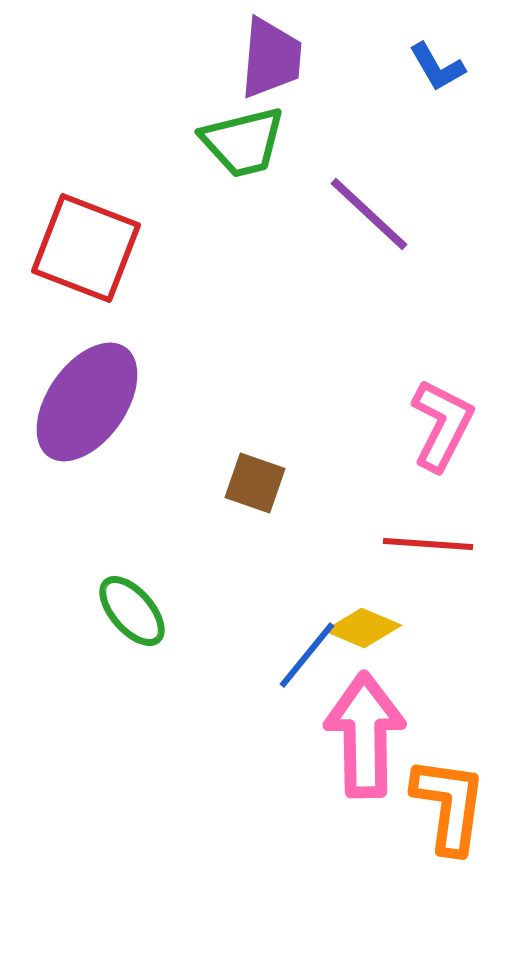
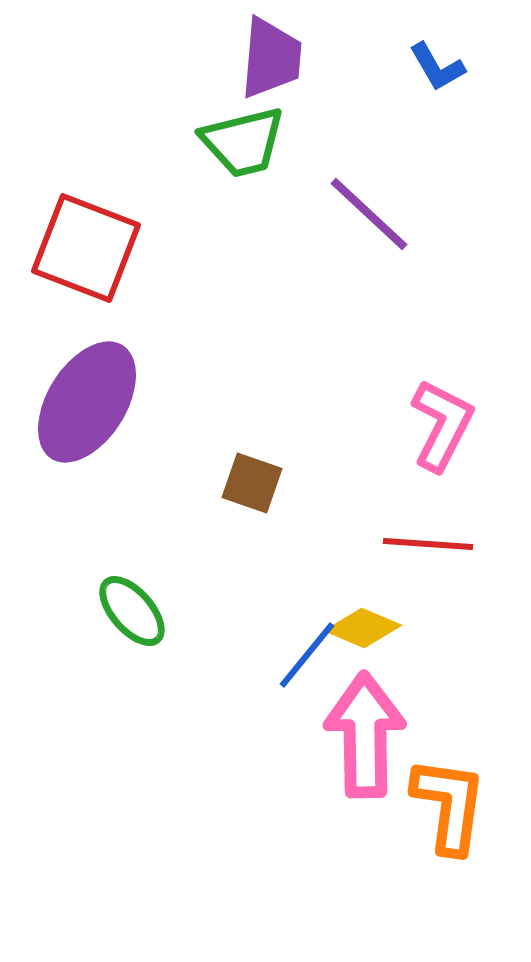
purple ellipse: rotated 3 degrees counterclockwise
brown square: moved 3 px left
